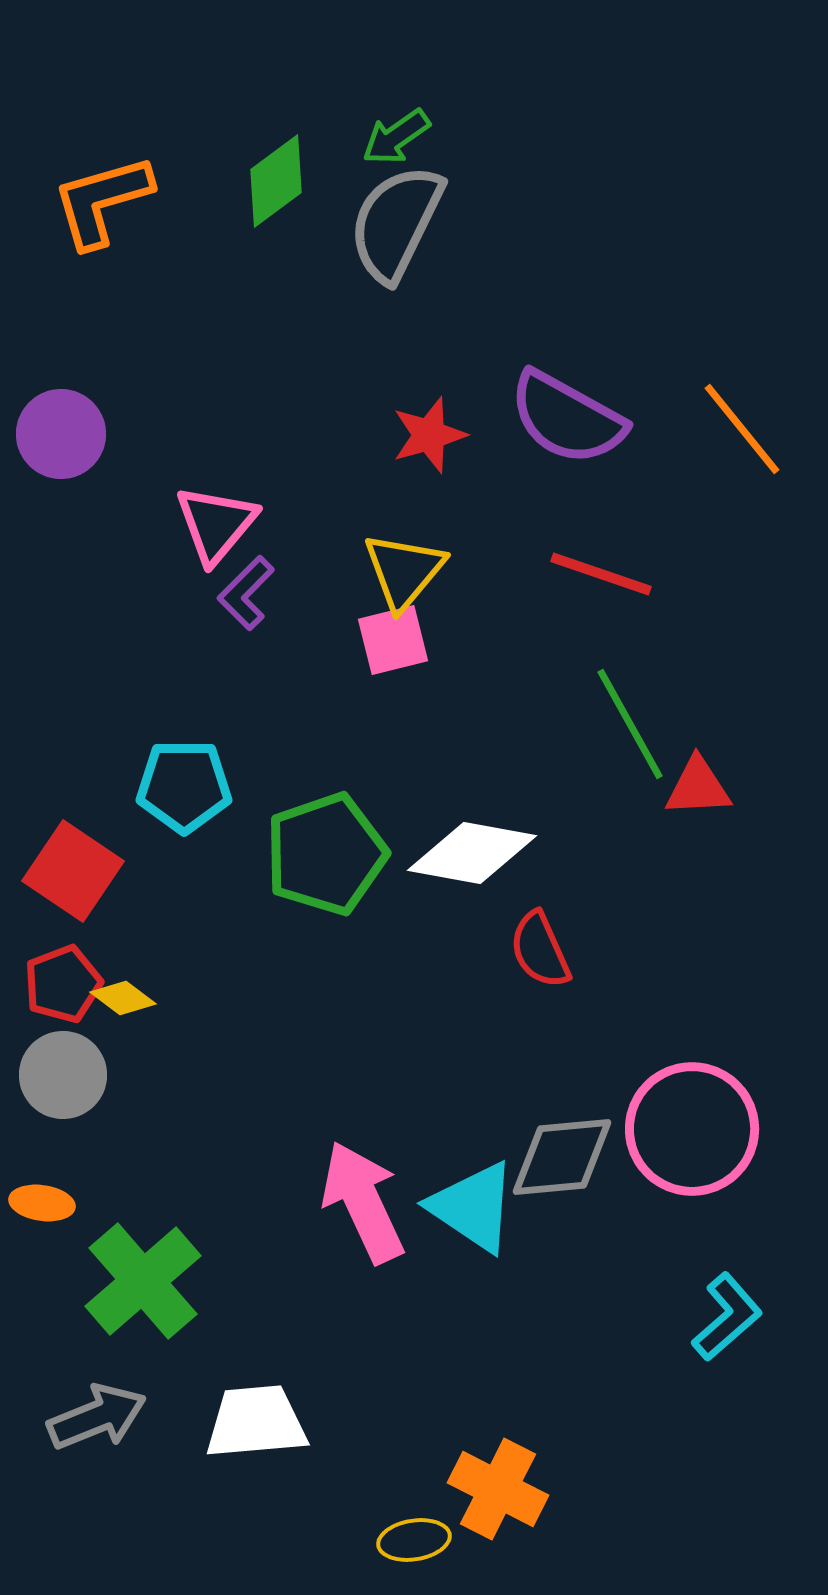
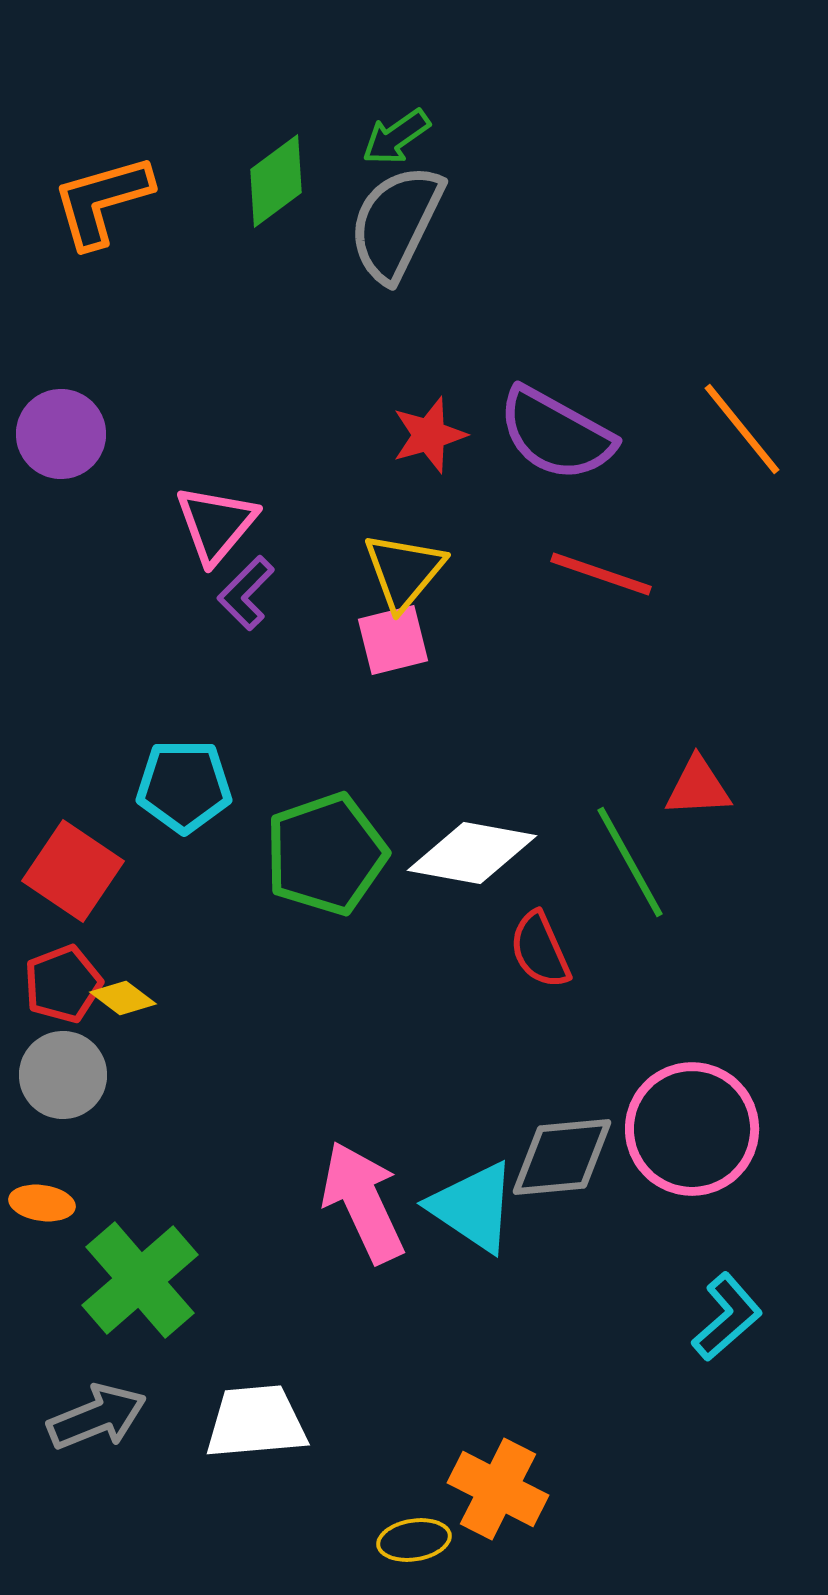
purple semicircle: moved 11 px left, 16 px down
green line: moved 138 px down
green cross: moved 3 px left, 1 px up
